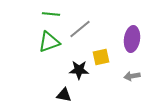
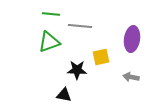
gray line: moved 3 px up; rotated 45 degrees clockwise
black star: moved 2 px left
gray arrow: moved 1 px left, 1 px down; rotated 21 degrees clockwise
